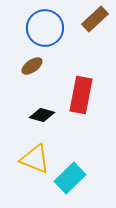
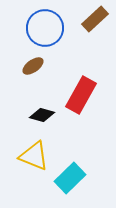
brown ellipse: moved 1 px right
red rectangle: rotated 18 degrees clockwise
yellow triangle: moved 1 px left, 3 px up
